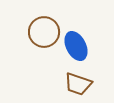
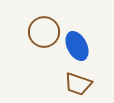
blue ellipse: moved 1 px right
